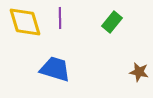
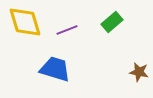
purple line: moved 7 px right, 12 px down; rotated 70 degrees clockwise
green rectangle: rotated 10 degrees clockwise
